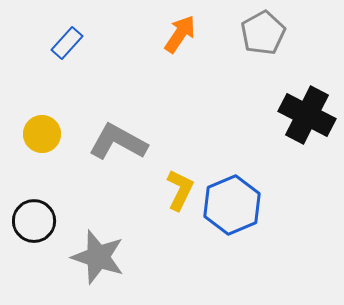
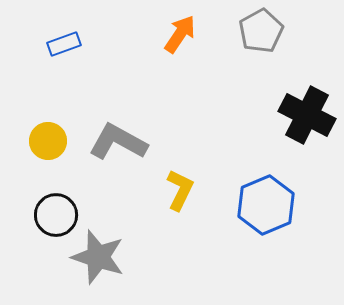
gray pentagon: moved 2 px left, 2 px up
blue rectangle: moved 3 px left, 1 px down; rotated 28 degrees clockwise
yellow circle: moved 6 px right, 7 px down
blue hexagon: moved 34 px right
black circle: moved 22 px right, 6 px up
